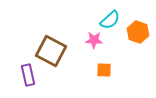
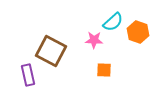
cyan semicircle: moved 3 px right, 2 px down
